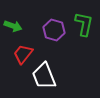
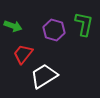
white trapezoid: rotated 80 degrees clockwise
